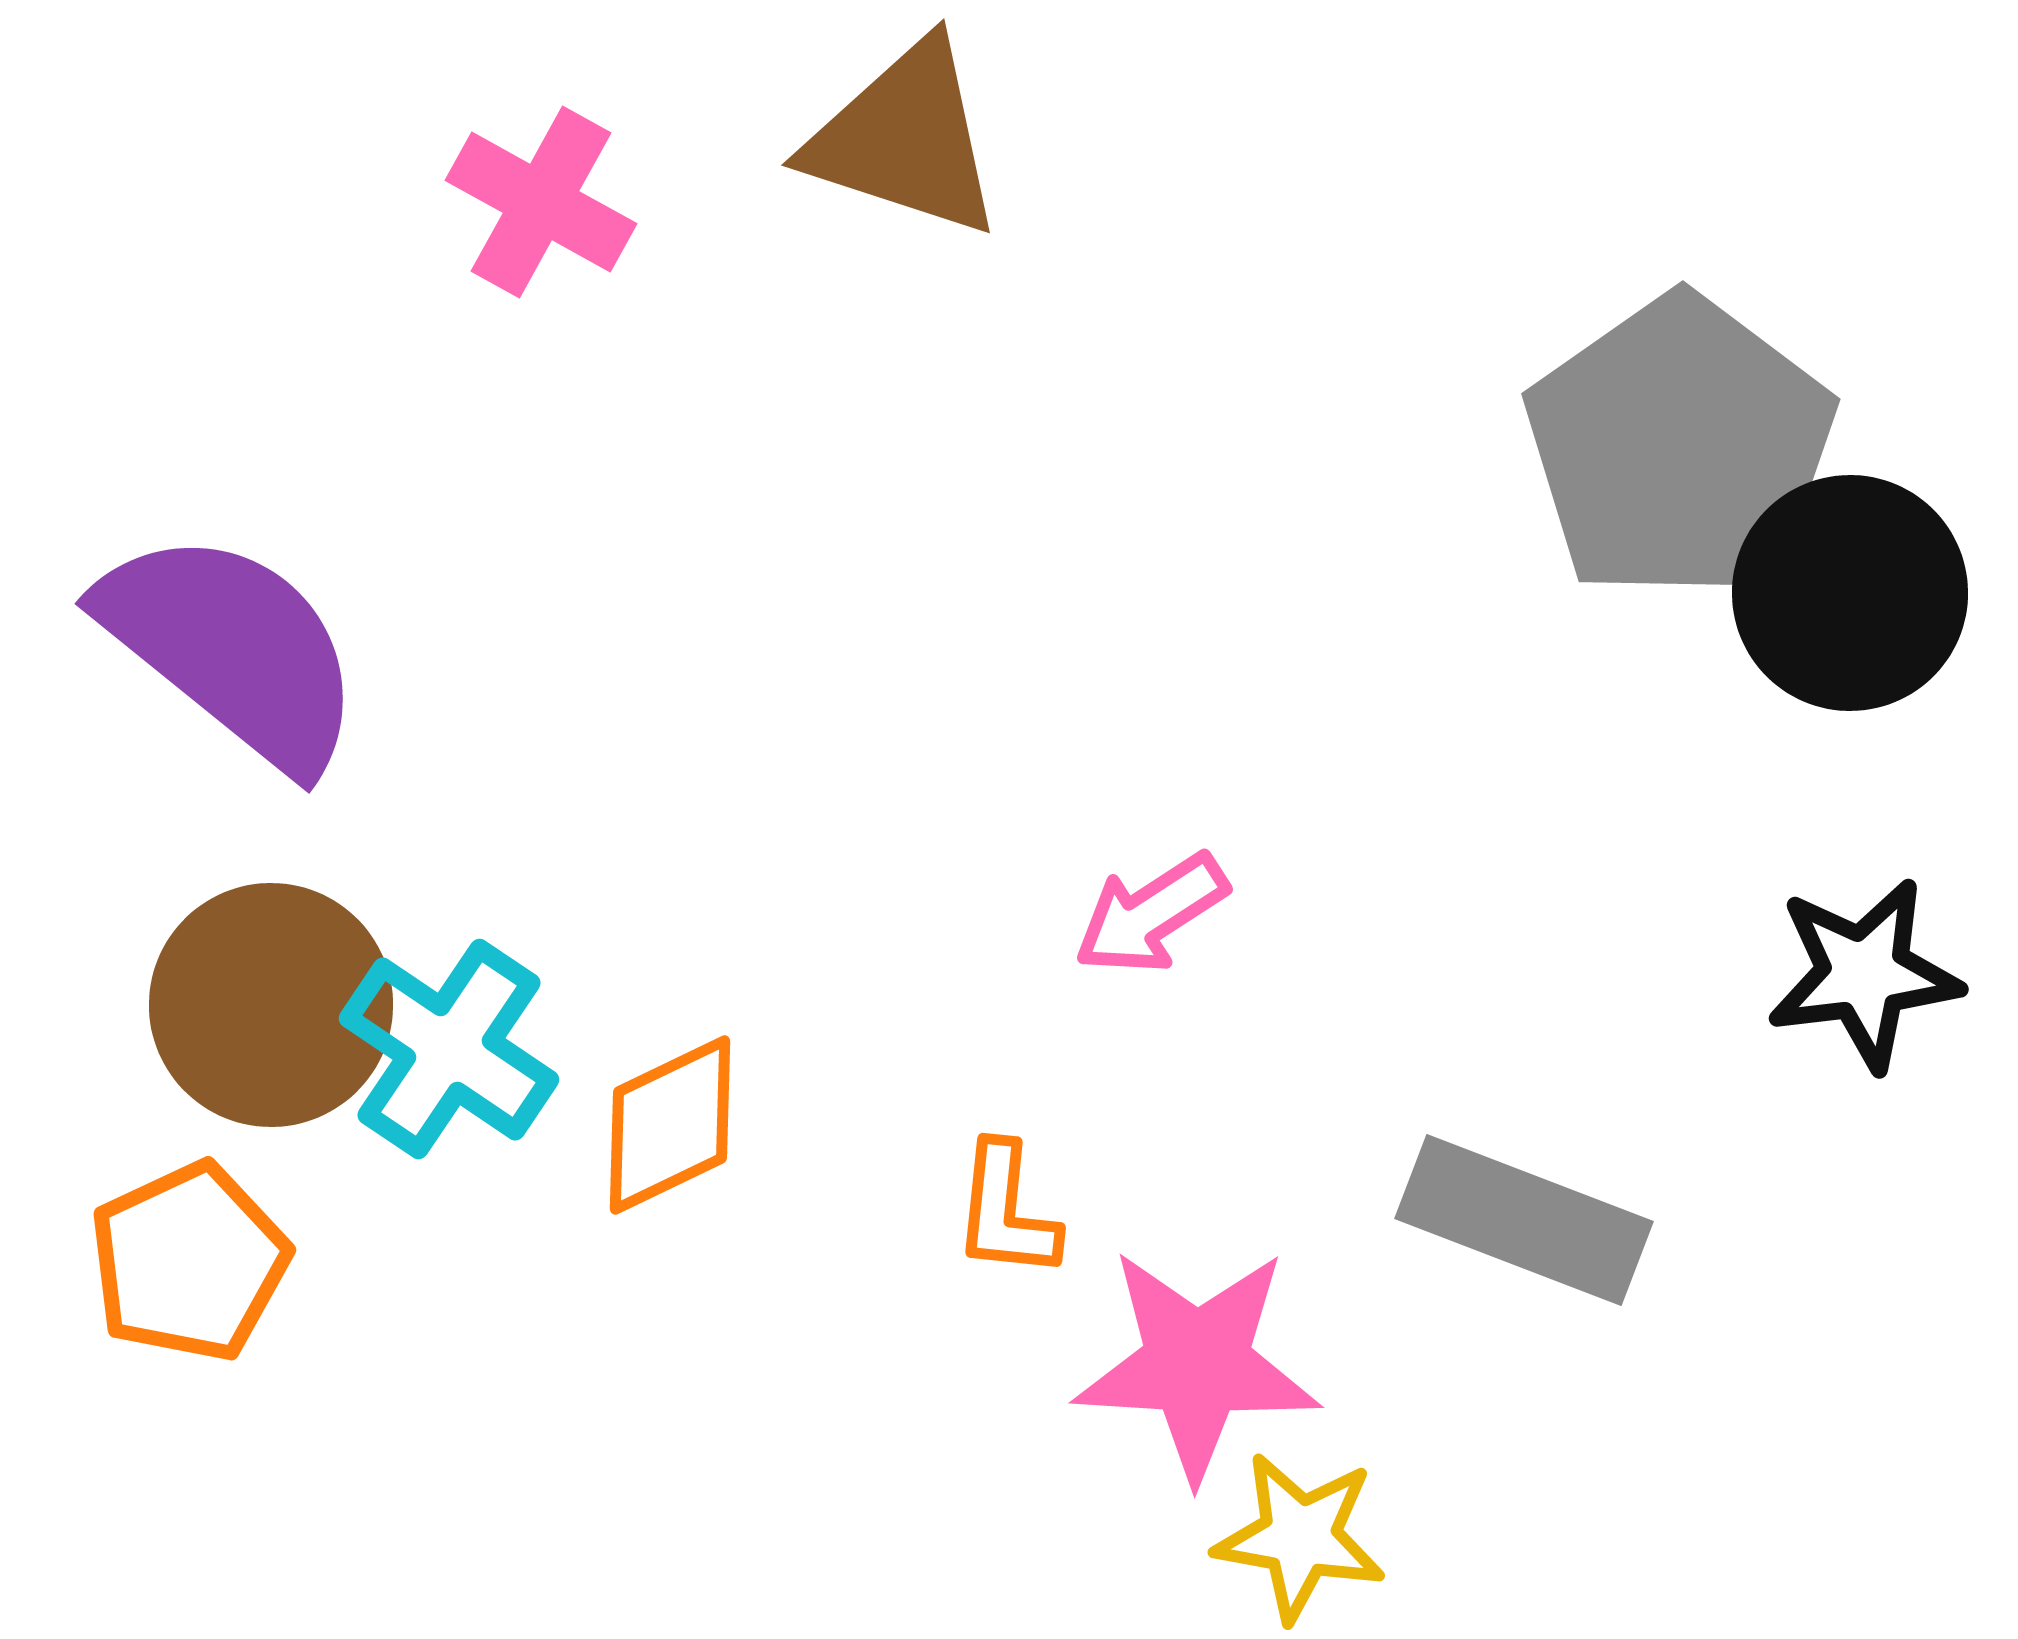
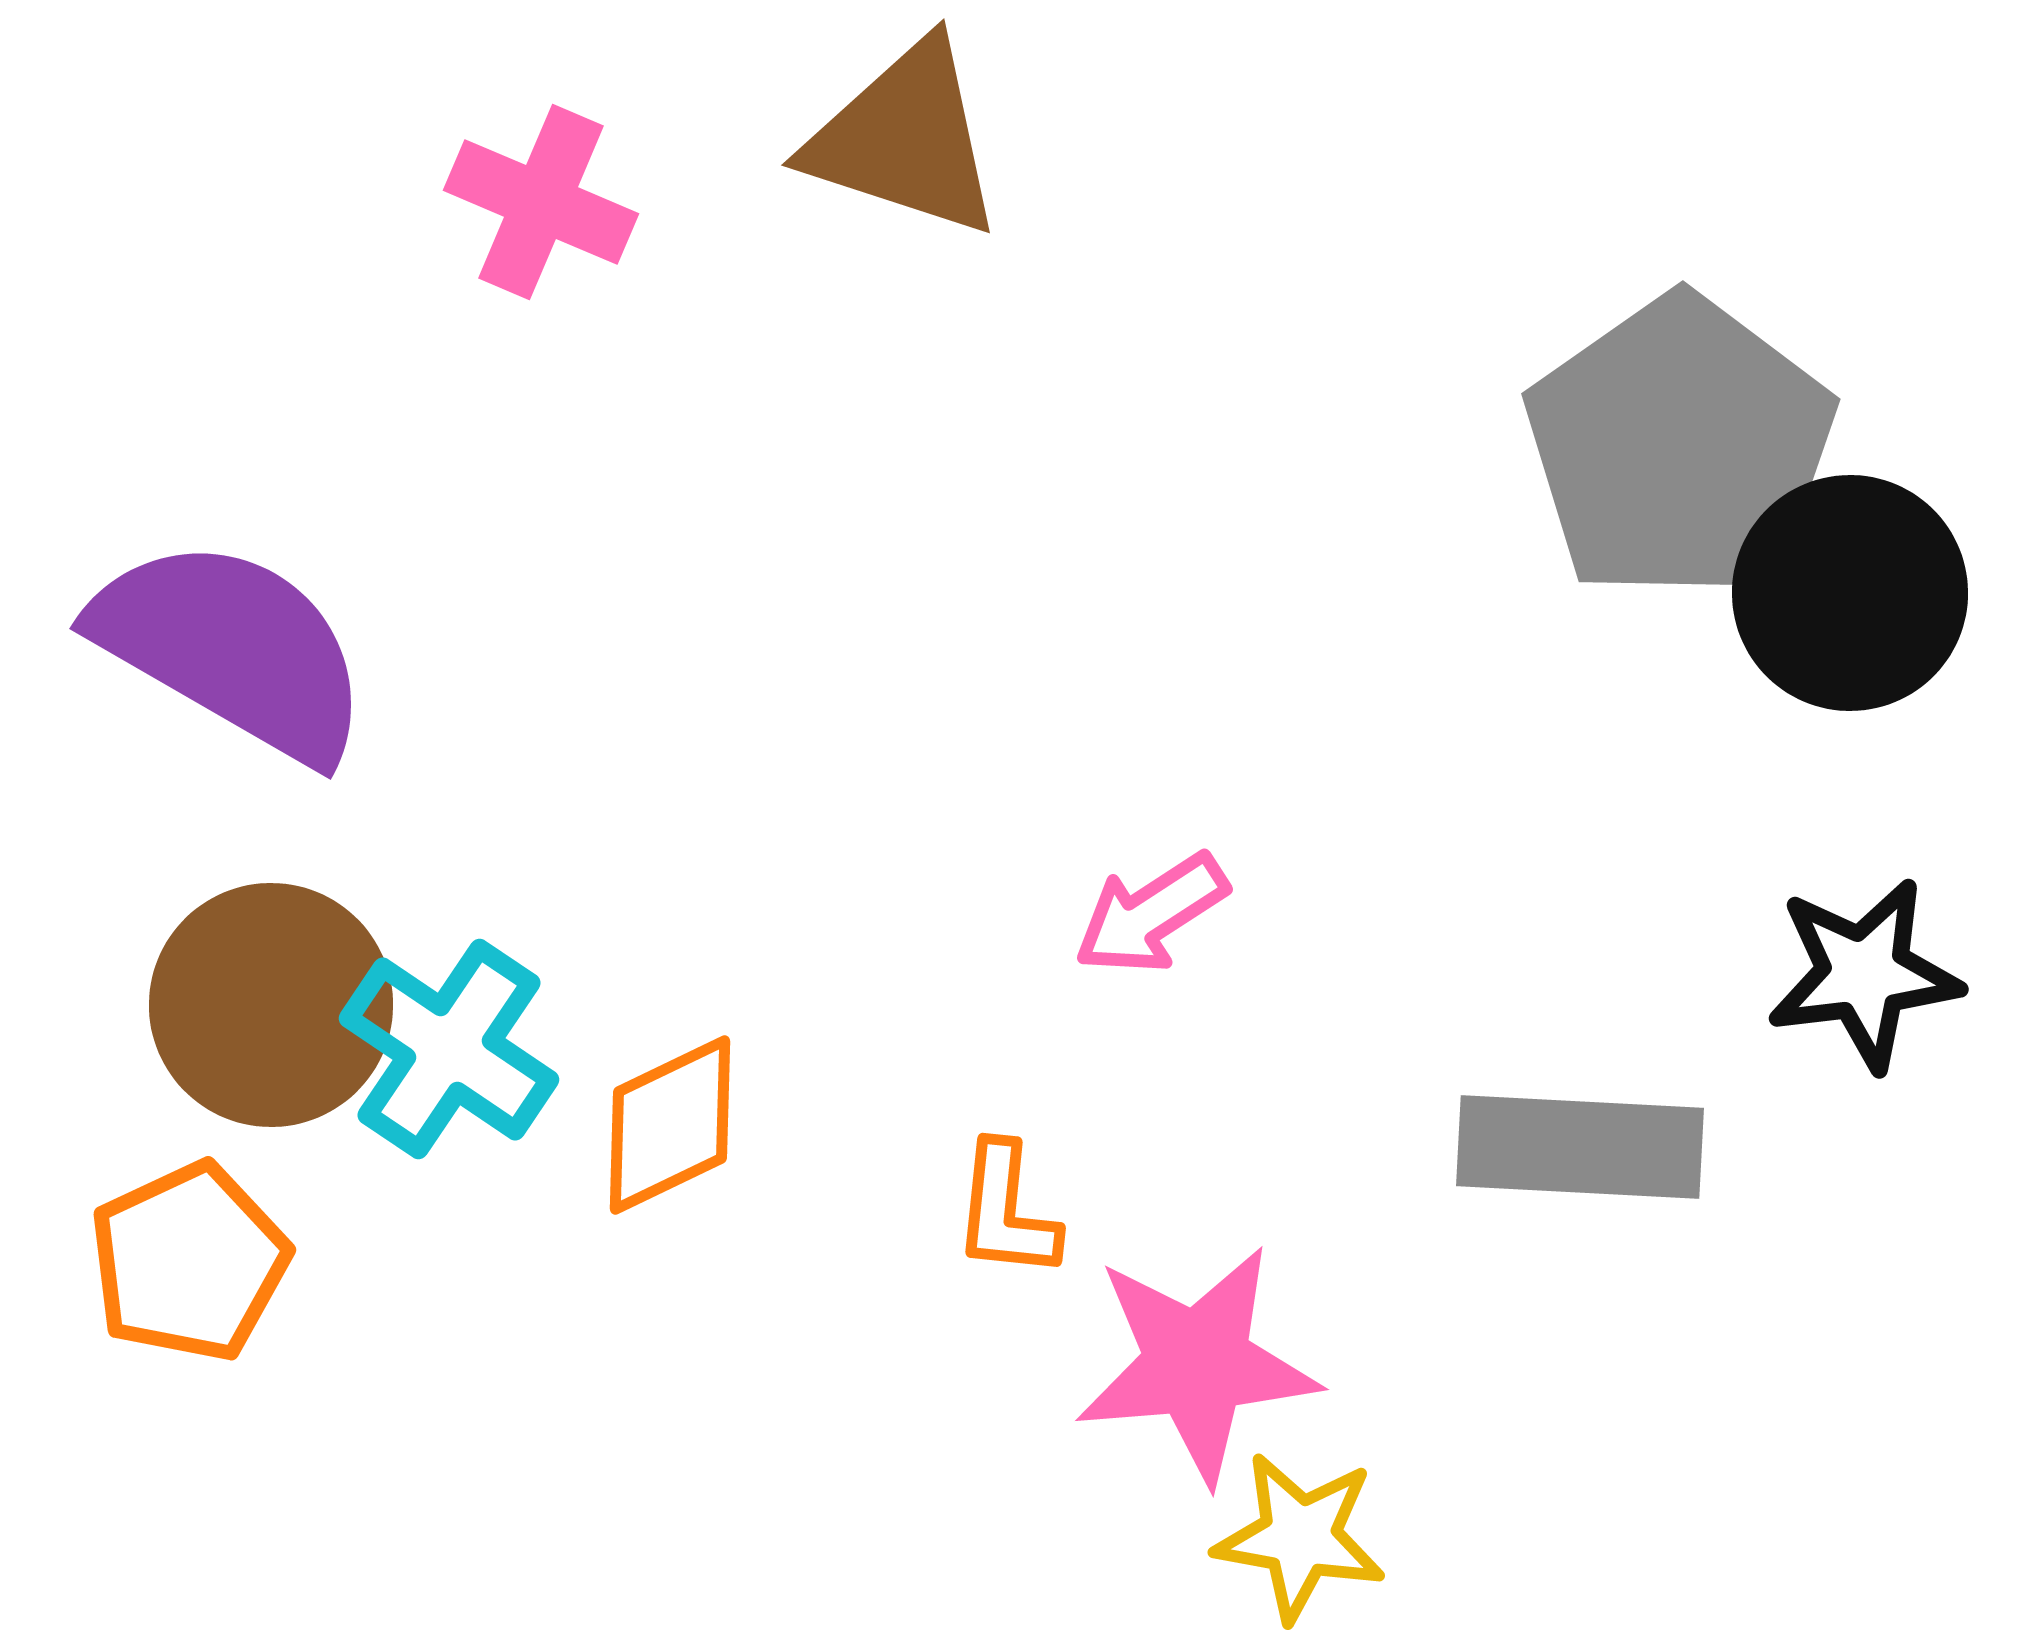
pink cross: rotated 6 degrees counterclockwise
purple semicircle: rotated 9 degrees counterclockwise
gray rectangle: moved 56 px right, 73 px up; rotated 18 degrees counterclockwise
pink star: rotated 8 degrees counterclockwise
